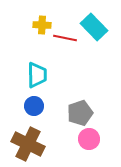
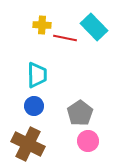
gray pentagon: rotated 15 degrees counterclockwise
pink circle: moved 1 px left, 2 px down
